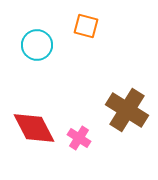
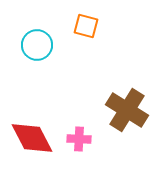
red diamond: moved 2 px left, 10 px down
pink cross: moved 1 px down; rotated 30 degrees counterclockwise
